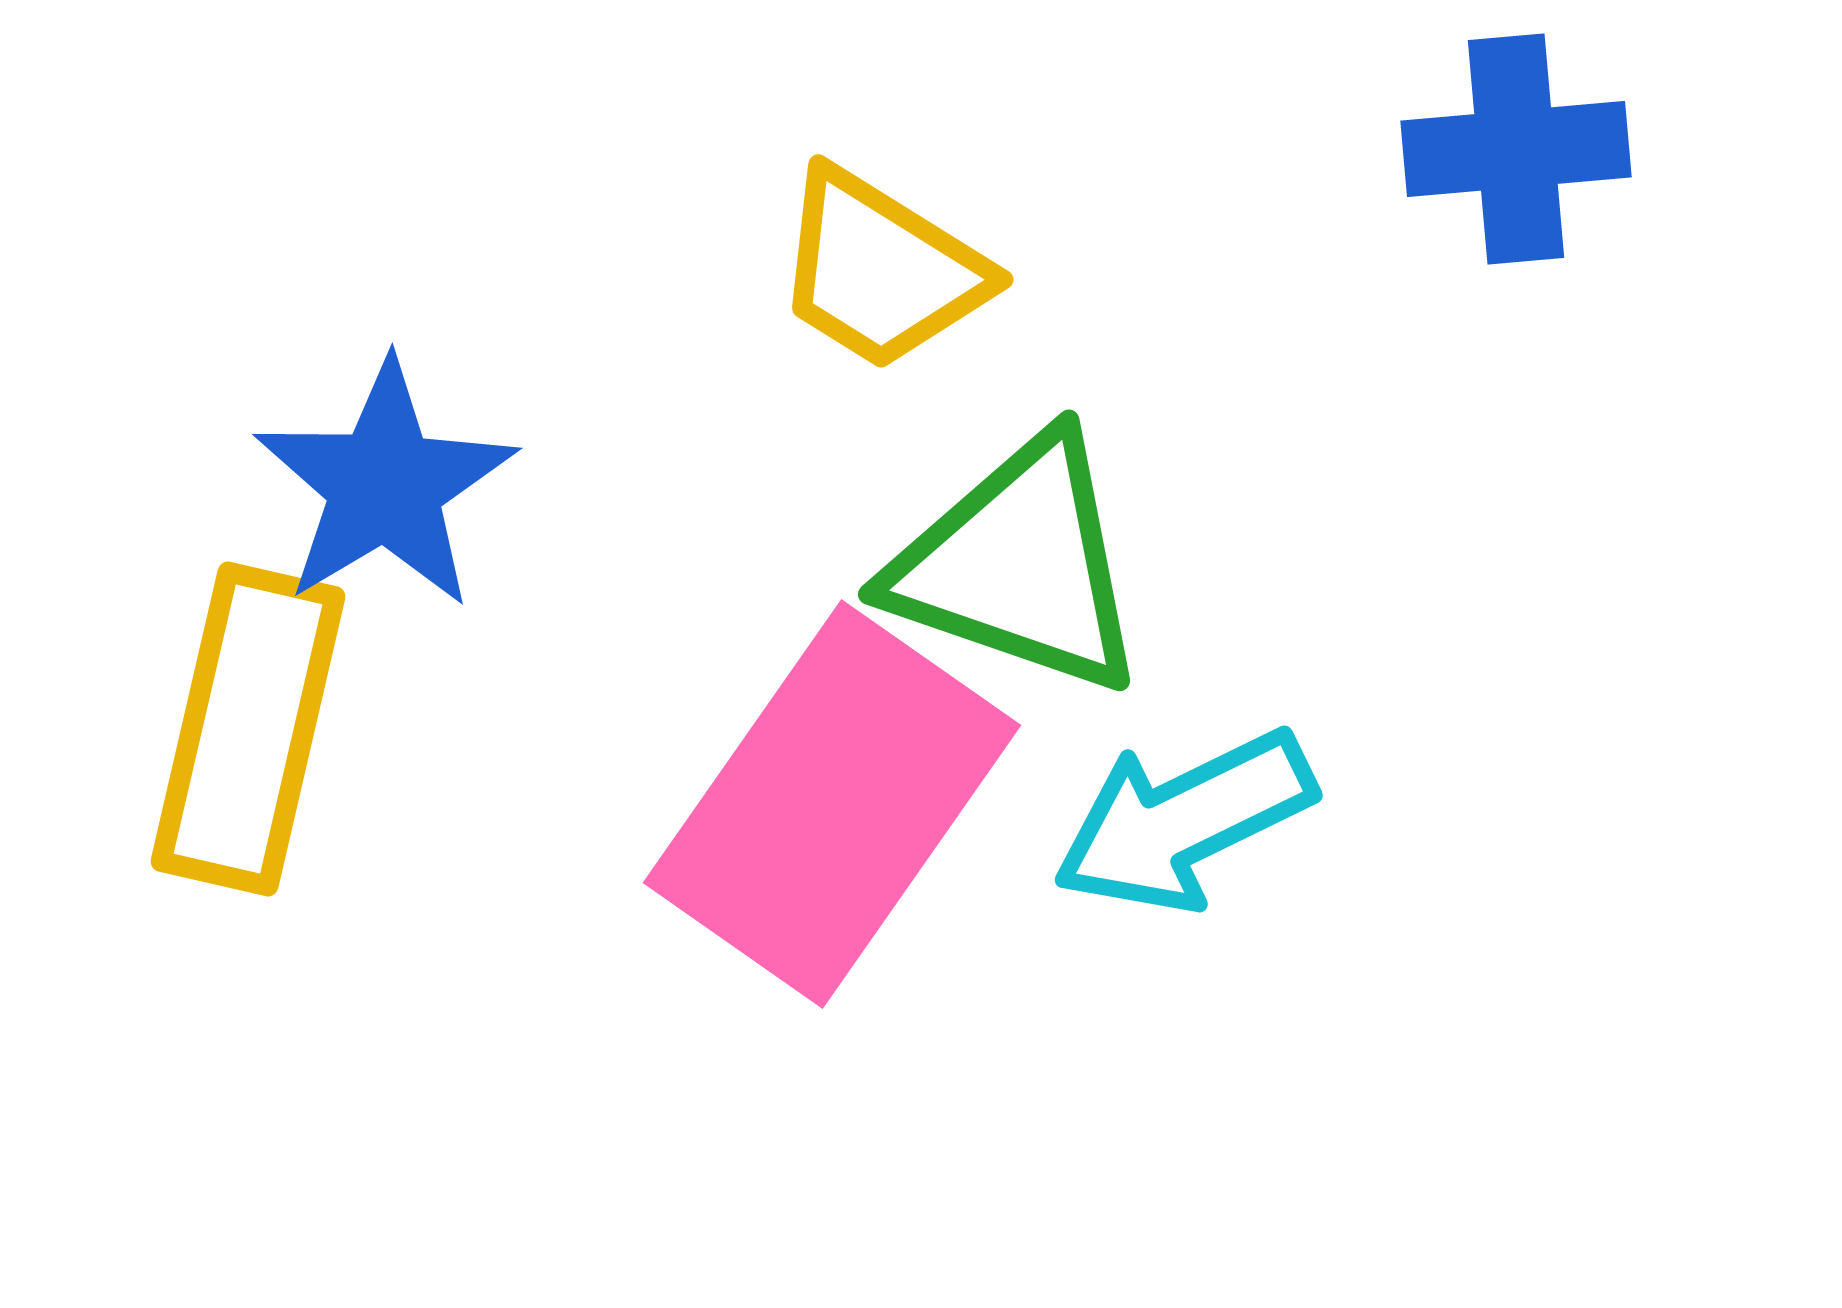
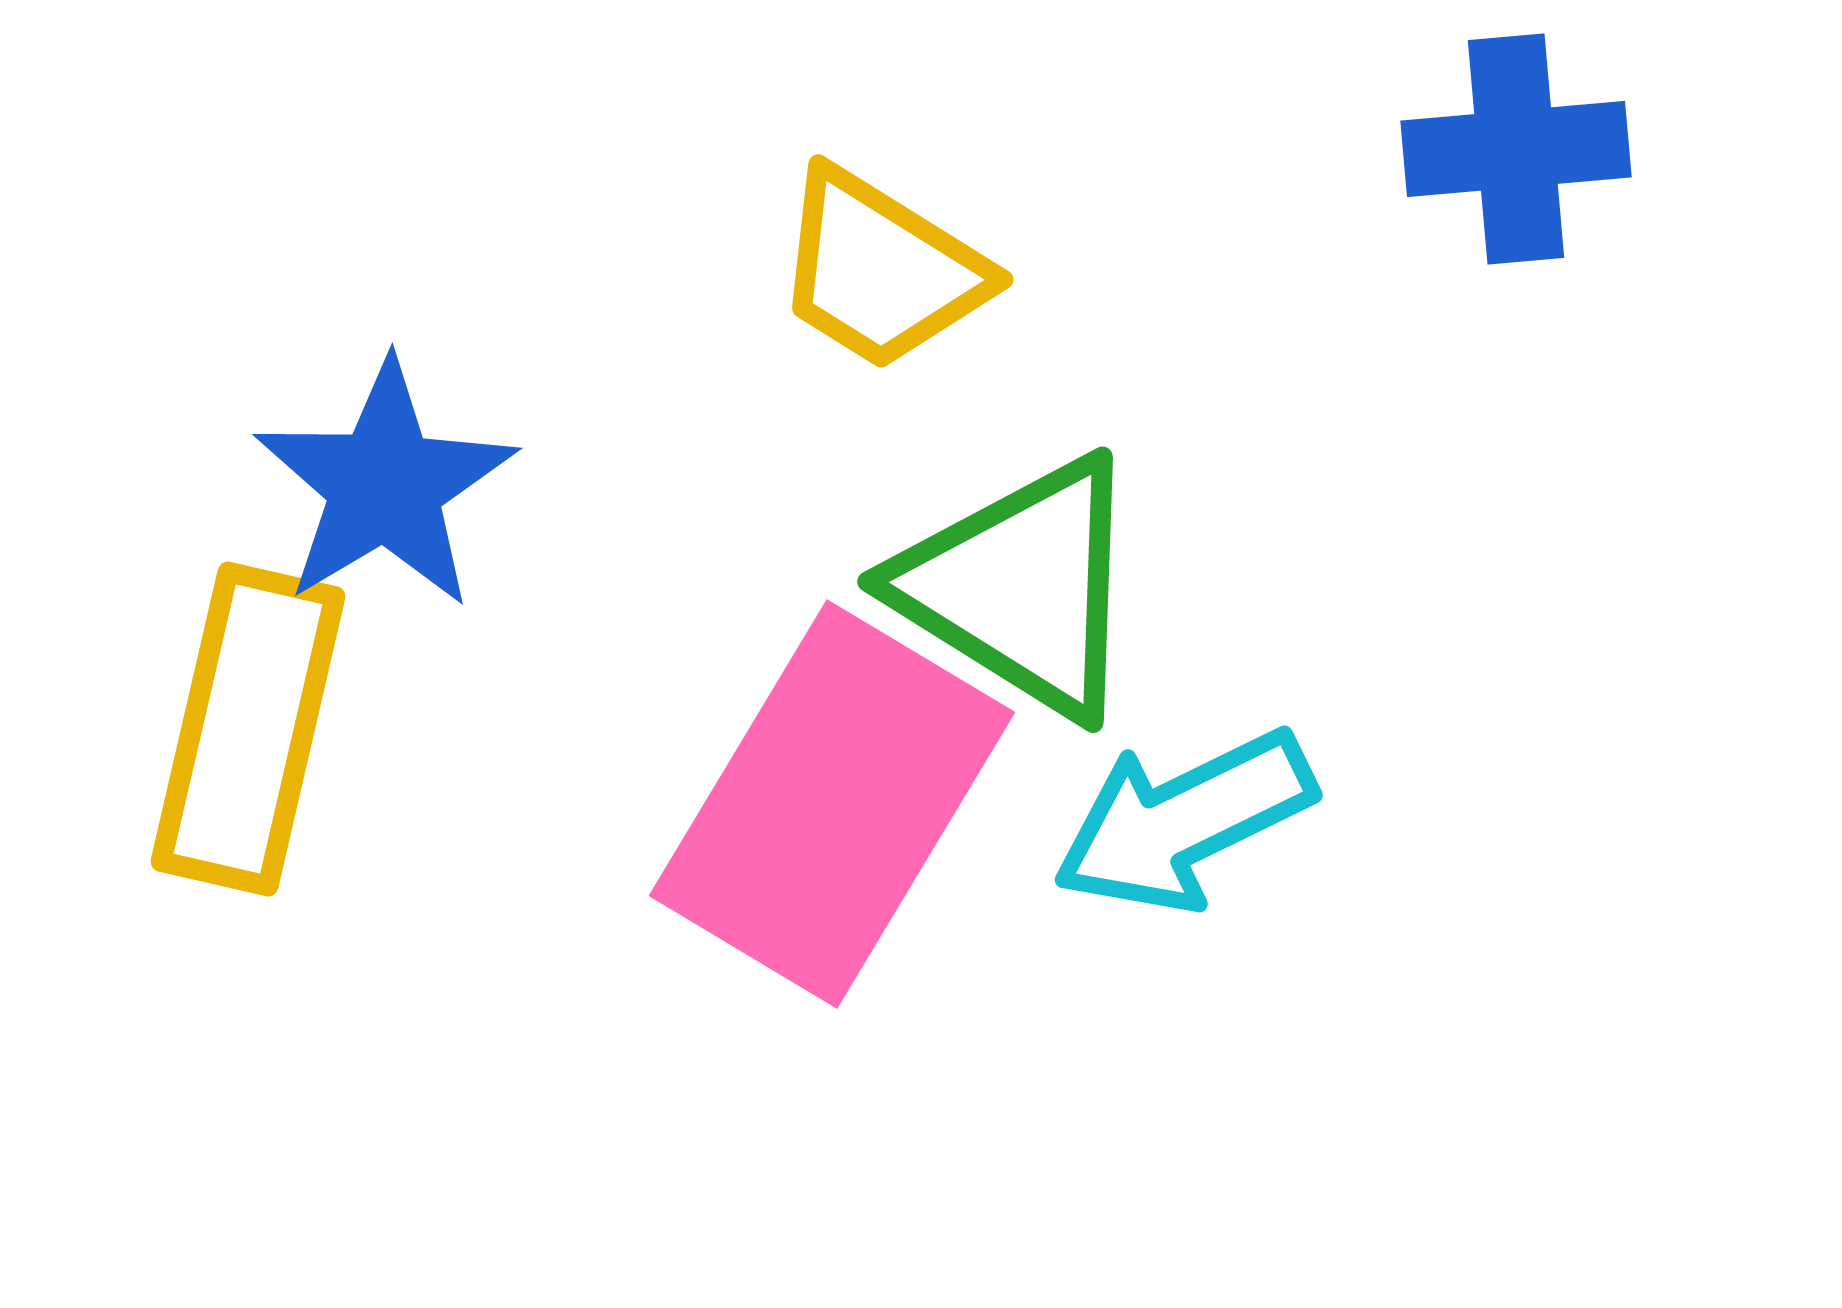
green triangle: moved 2 px right, 22 px down; rotated 13 degrees clockwise
pink rectangle: rotated 4 degrees counterclockwise
